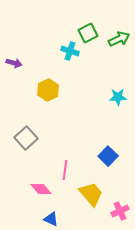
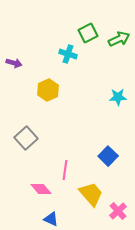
cyan cross: moved 2 px left, 3 px down
pink cross: moved 2 px left; rotated 18 degrees counterclockwise
